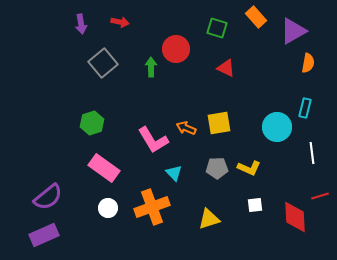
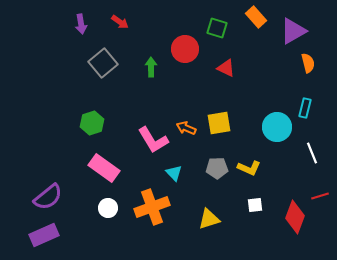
red arrow: rotated 24 degrees clockwise
red circle: moved 9 px right
orange semicircle: rotated 24 degrees counterclockwise
white line: rotated 15 degrees counterclockwise
red diamond: rotated 24 degrees clockwise
